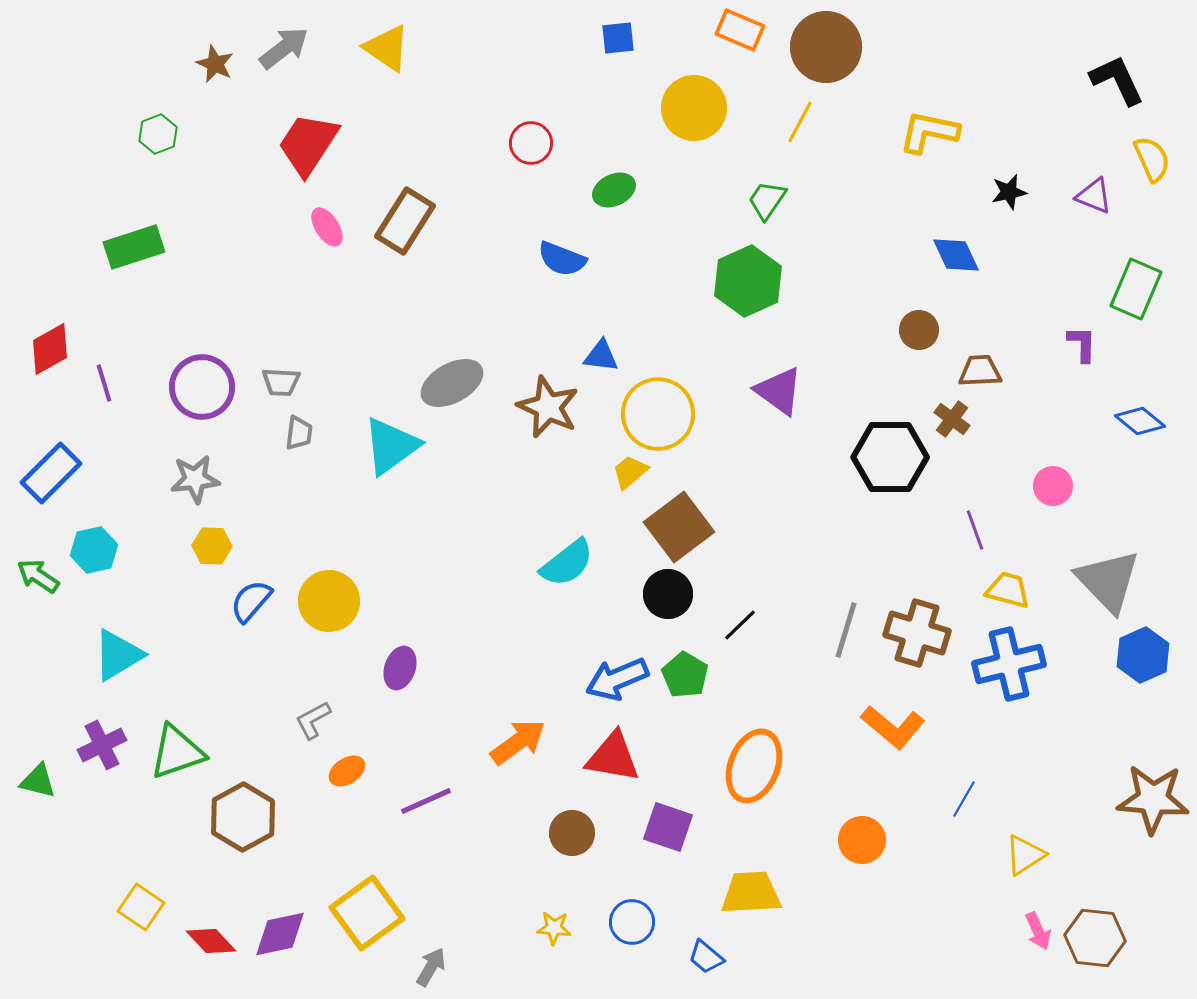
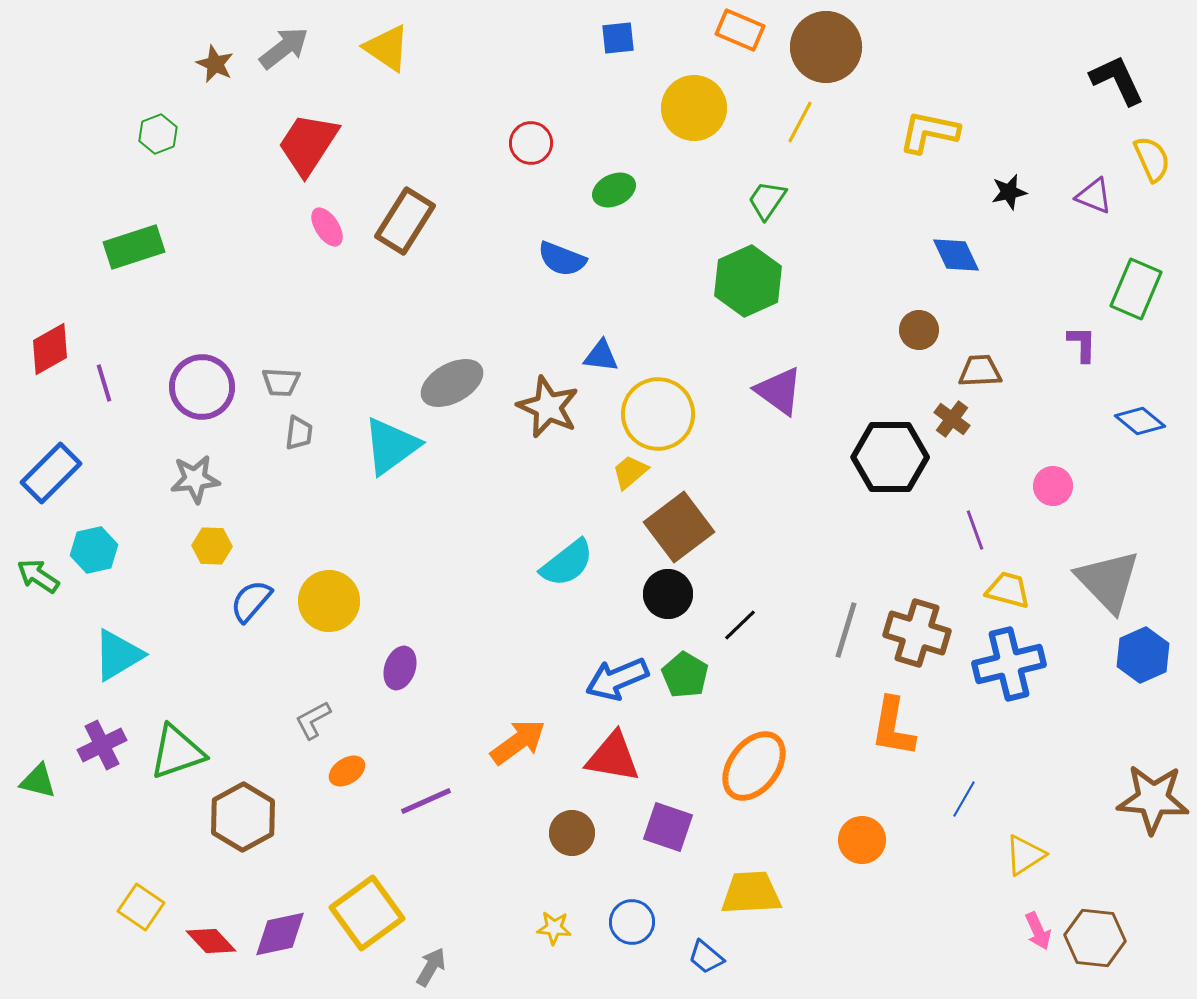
orange L-shape at (893, 727): rotated 60 degrees clockwise
orange ellipse at (754, 766): rotated 16 degrees clockwise
